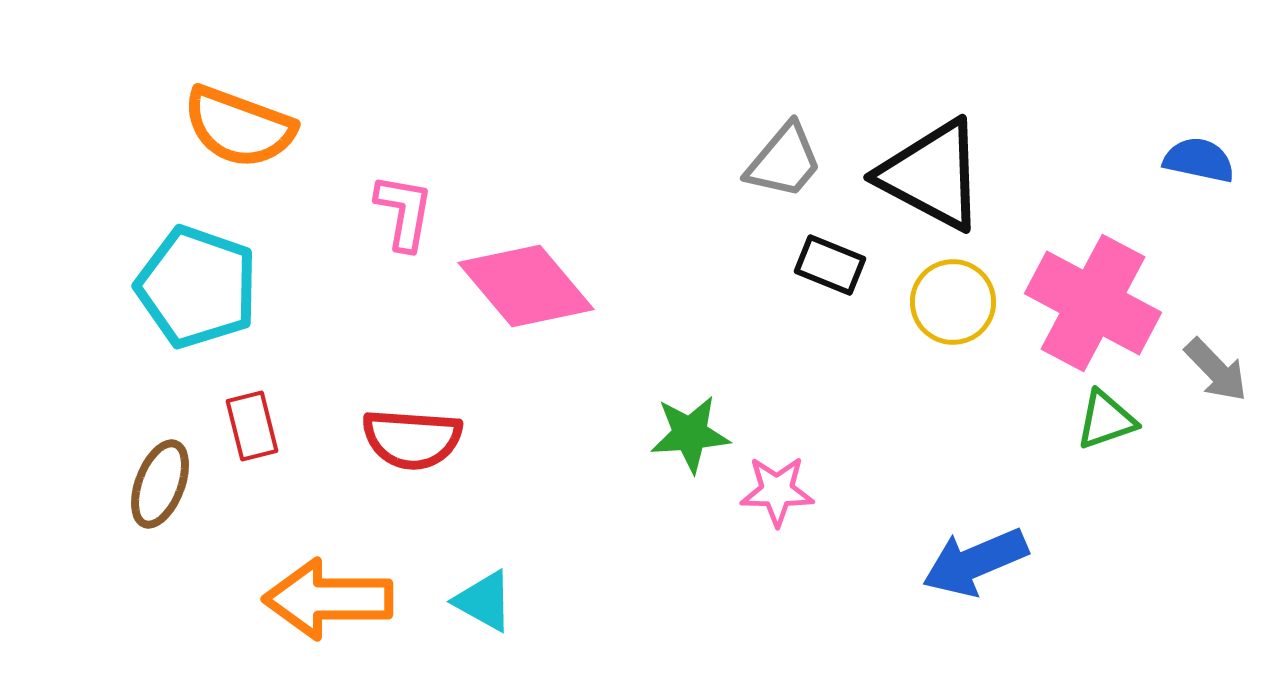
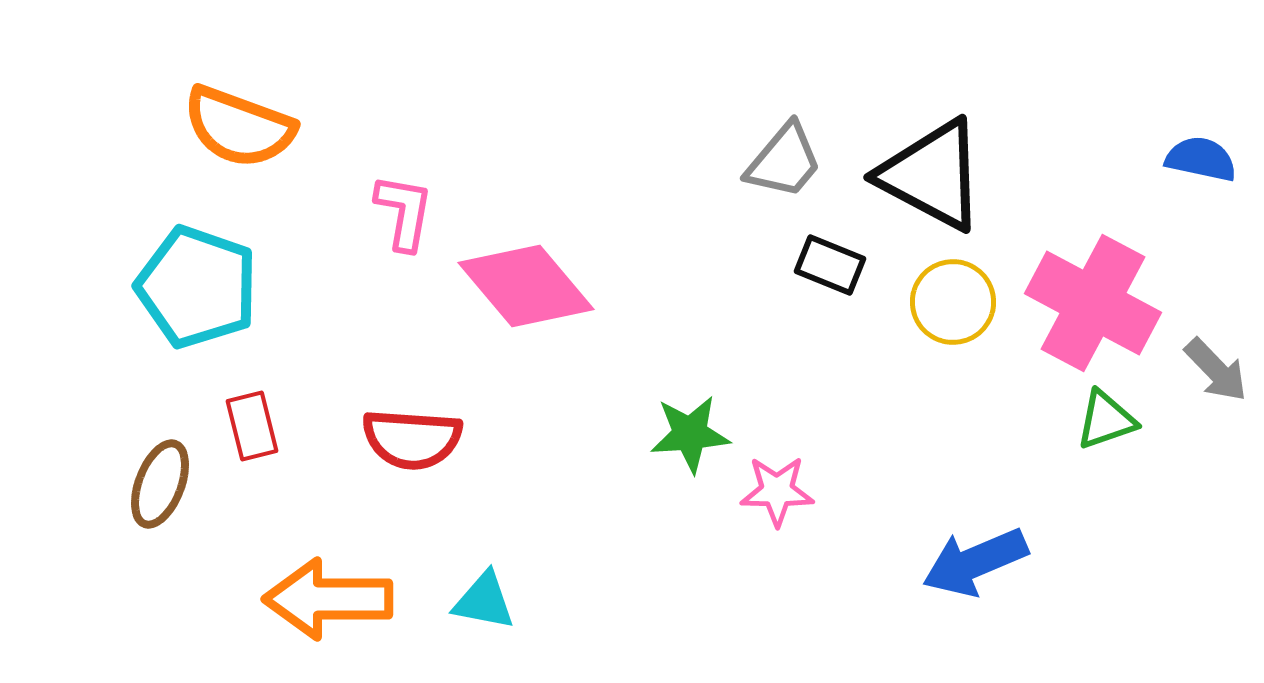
blue semicircle: moved 2 px right, 1 px up
cyan triangle: rotated 18 degrees counterclockwise
